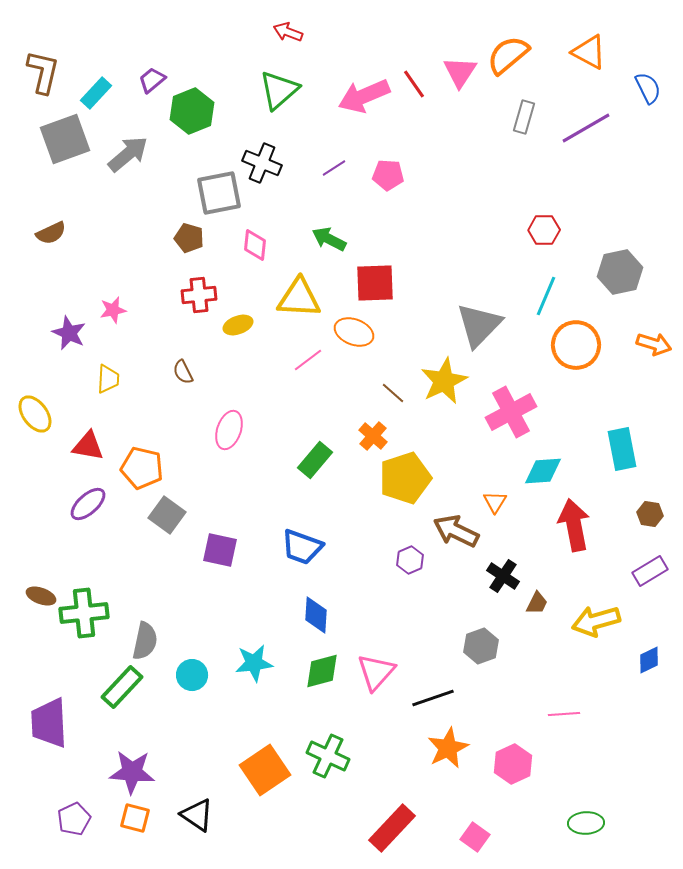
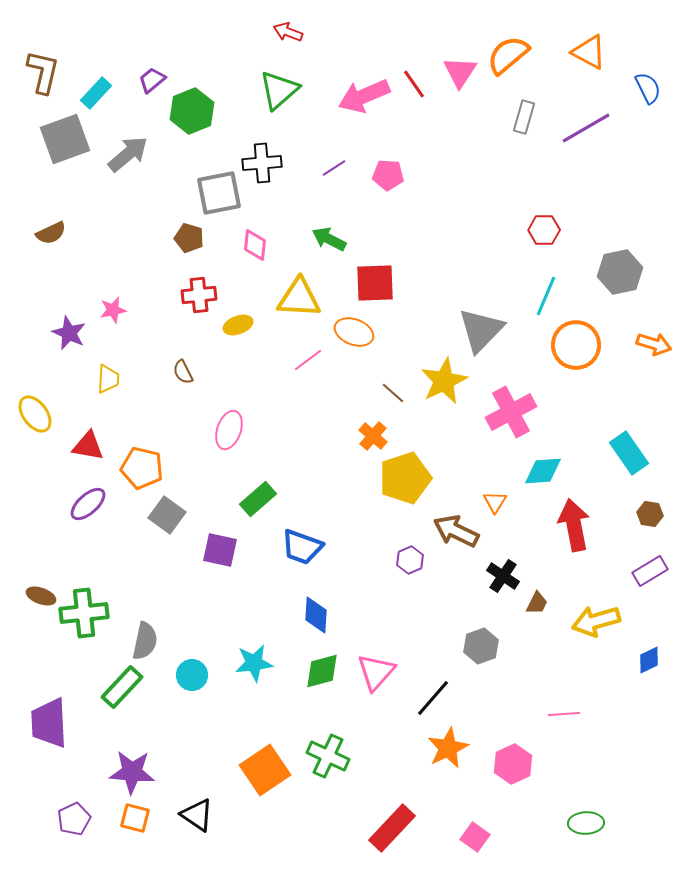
black cross at (262, 163): rotated 27 degrees counterclockwise
gray triangle at (479, 325): moved 2 px right, 5 px down
cyan rectangle at (622, 449): moved 7 px right, 4 px down; rotated 24 degrees counterclockwise
green rectangle at (315, 460): moved 57 px left, 39 px down; rotated 9 degrees clockwise
black line at (433, 698): rotated 30 degrees counterclockwise
